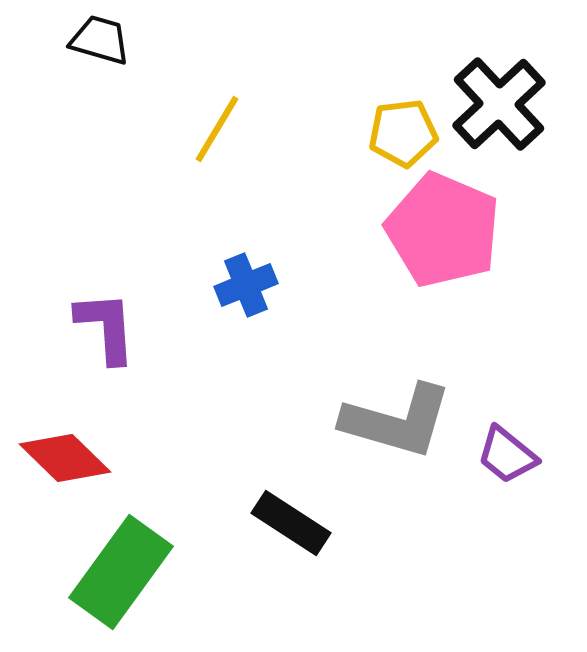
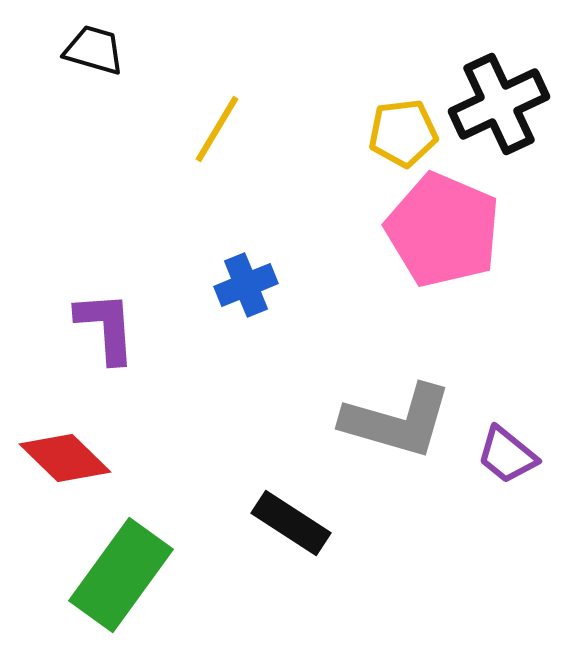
black trapezoid: moved 6 px left, 10 px down
black cross: rotated 18 degrees clockwise
green rectangle: moved 3 px down
